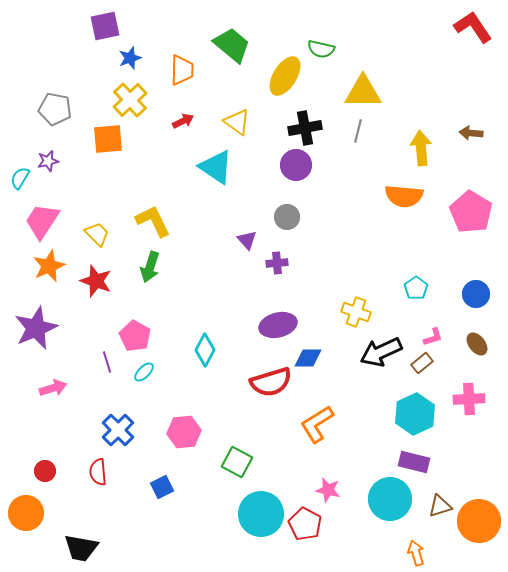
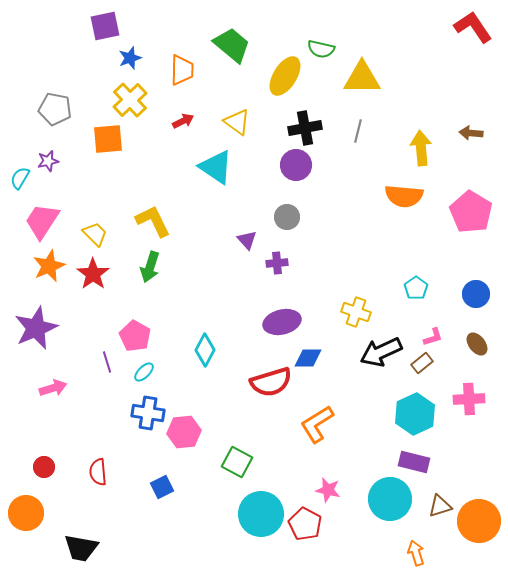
yellow triangle at (363, 92): moved 1 px left, 14 px up
yellow trapezoid at (97, 234): moved 2 px left
red star at (96, 281): moved 3 px left, 7 px up; rotated 16 degrees clockwise
purple ellipse at (278, 325): moved 4 px right, 3 px up
blue cross at (118, 430): moved 30 px right, 17 px up; rotated 36 degrees counterclockwise
red circle at (45, 471): moved 1 px left, 4 px up
